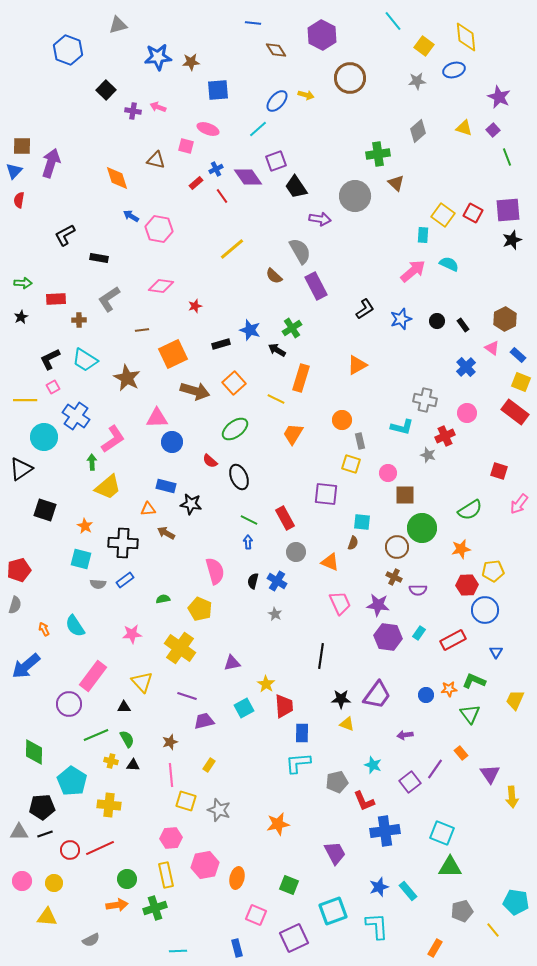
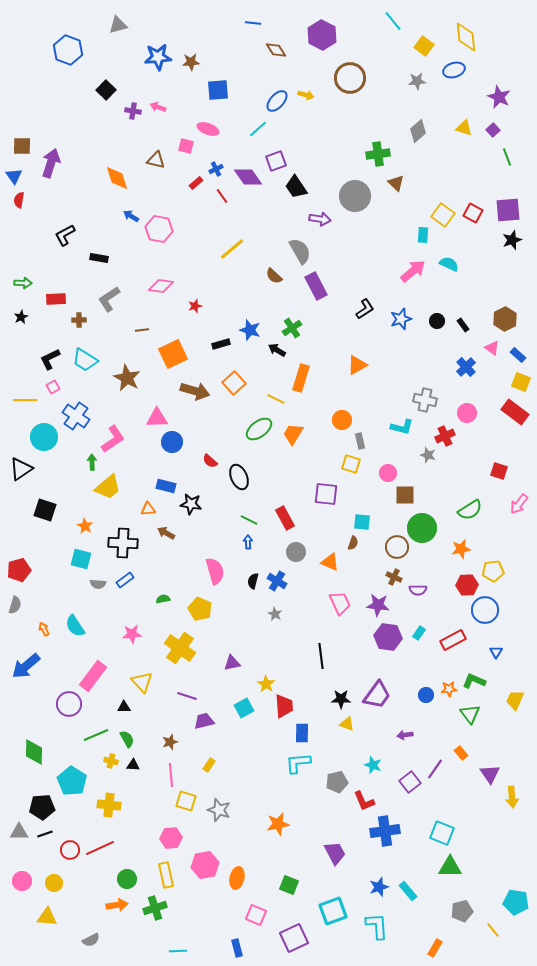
blue triangle at (14, 171): moved 5 px down; rotated 18 degrees counterclockwise
green ellipse at (235, 429): moved 24 px right
black line at (321, 656): rotated 15 degrees counterclockwise
